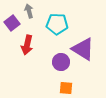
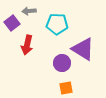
gray arrow: rotated 80 degrees counterclockwise
purple circle: moved 1 px right, 1 px down
orange square: rotated 16 degrees counterclockwise
